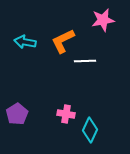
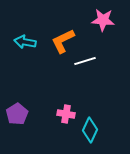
pink star: rotated 15 degrees clockwise
white line: rotated 15 degrees counterclockwise
